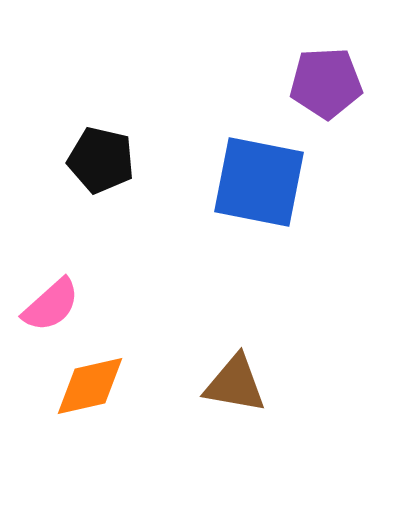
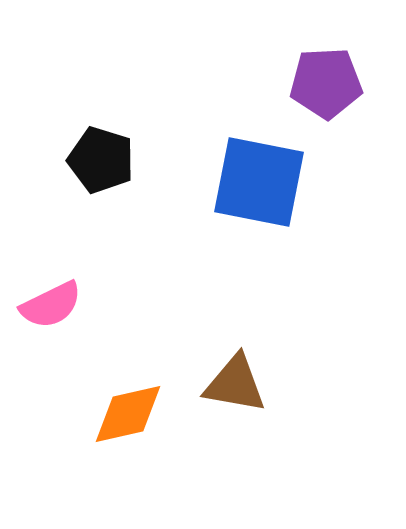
black pentagon: rotated 4 degrees clockwise
pink semicircle: rotated 16 degrees clockwise
orange diamond: moved 38 px right, 28 px down
